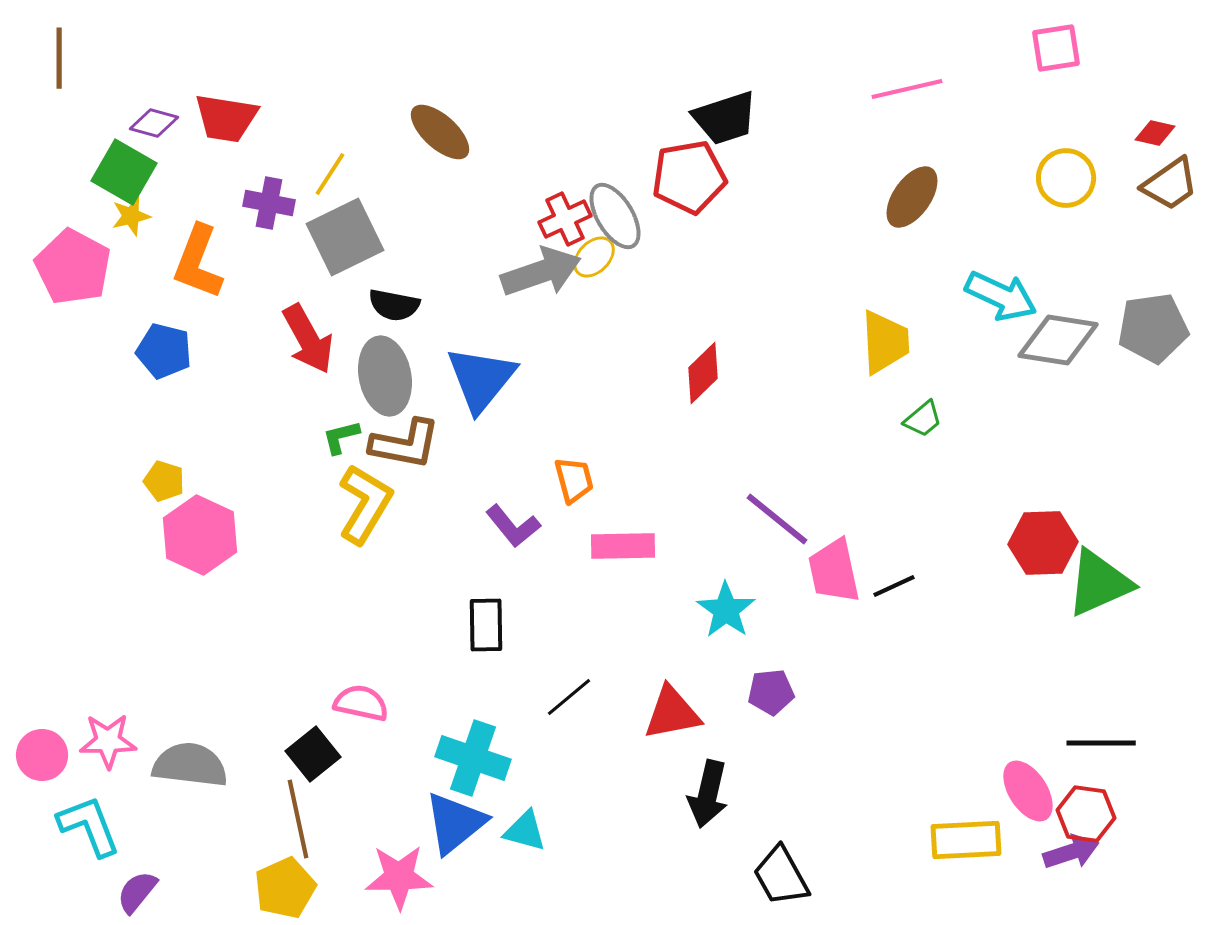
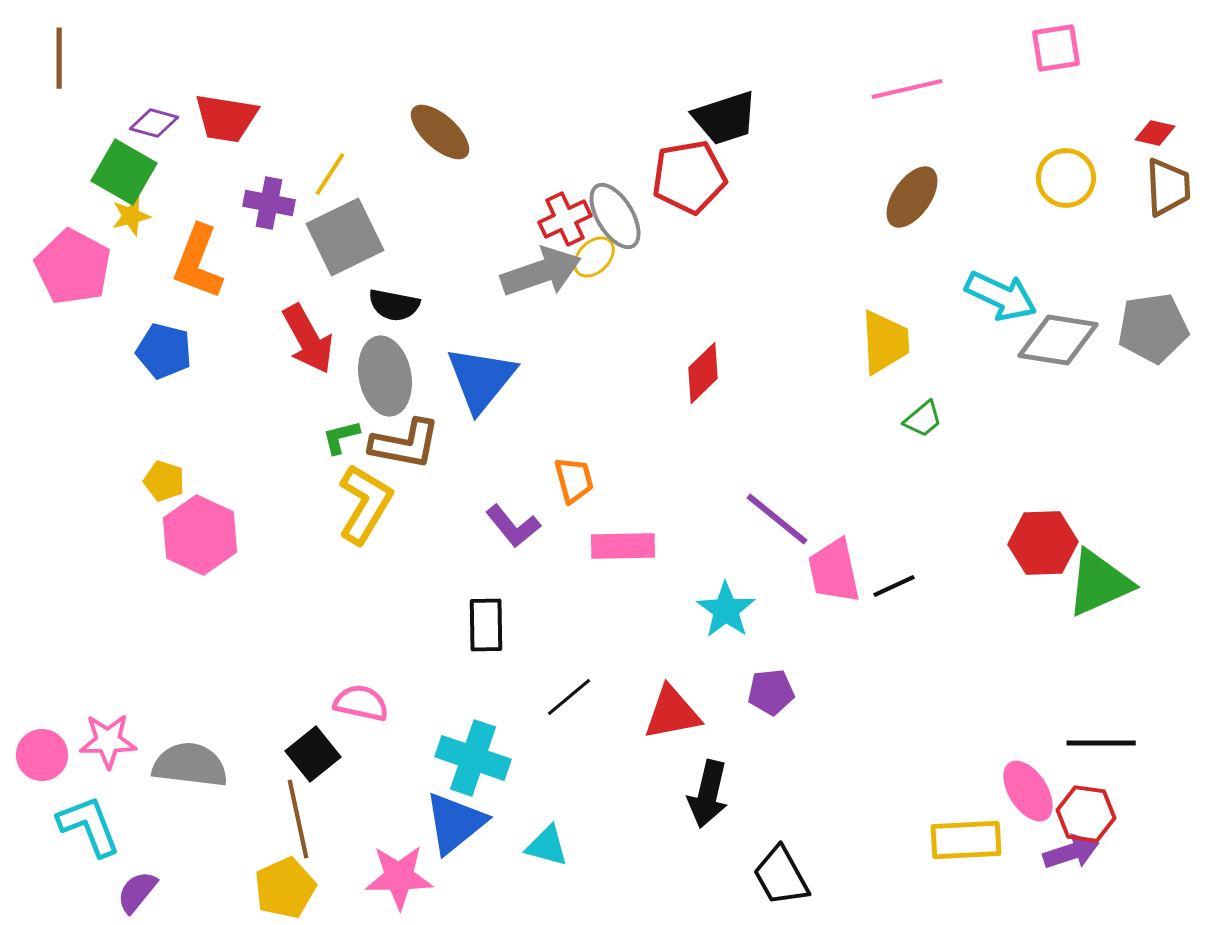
brown trapezoid at (1170, 184): moved 2 px left, 3 px down; rotated 58 degrees counterclockwise
cyan triangle at (525, 831): moved 22 px right, 15 px down
